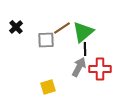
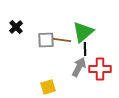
brown line: moved 12 px down; rotated 42 degrees clockwise
